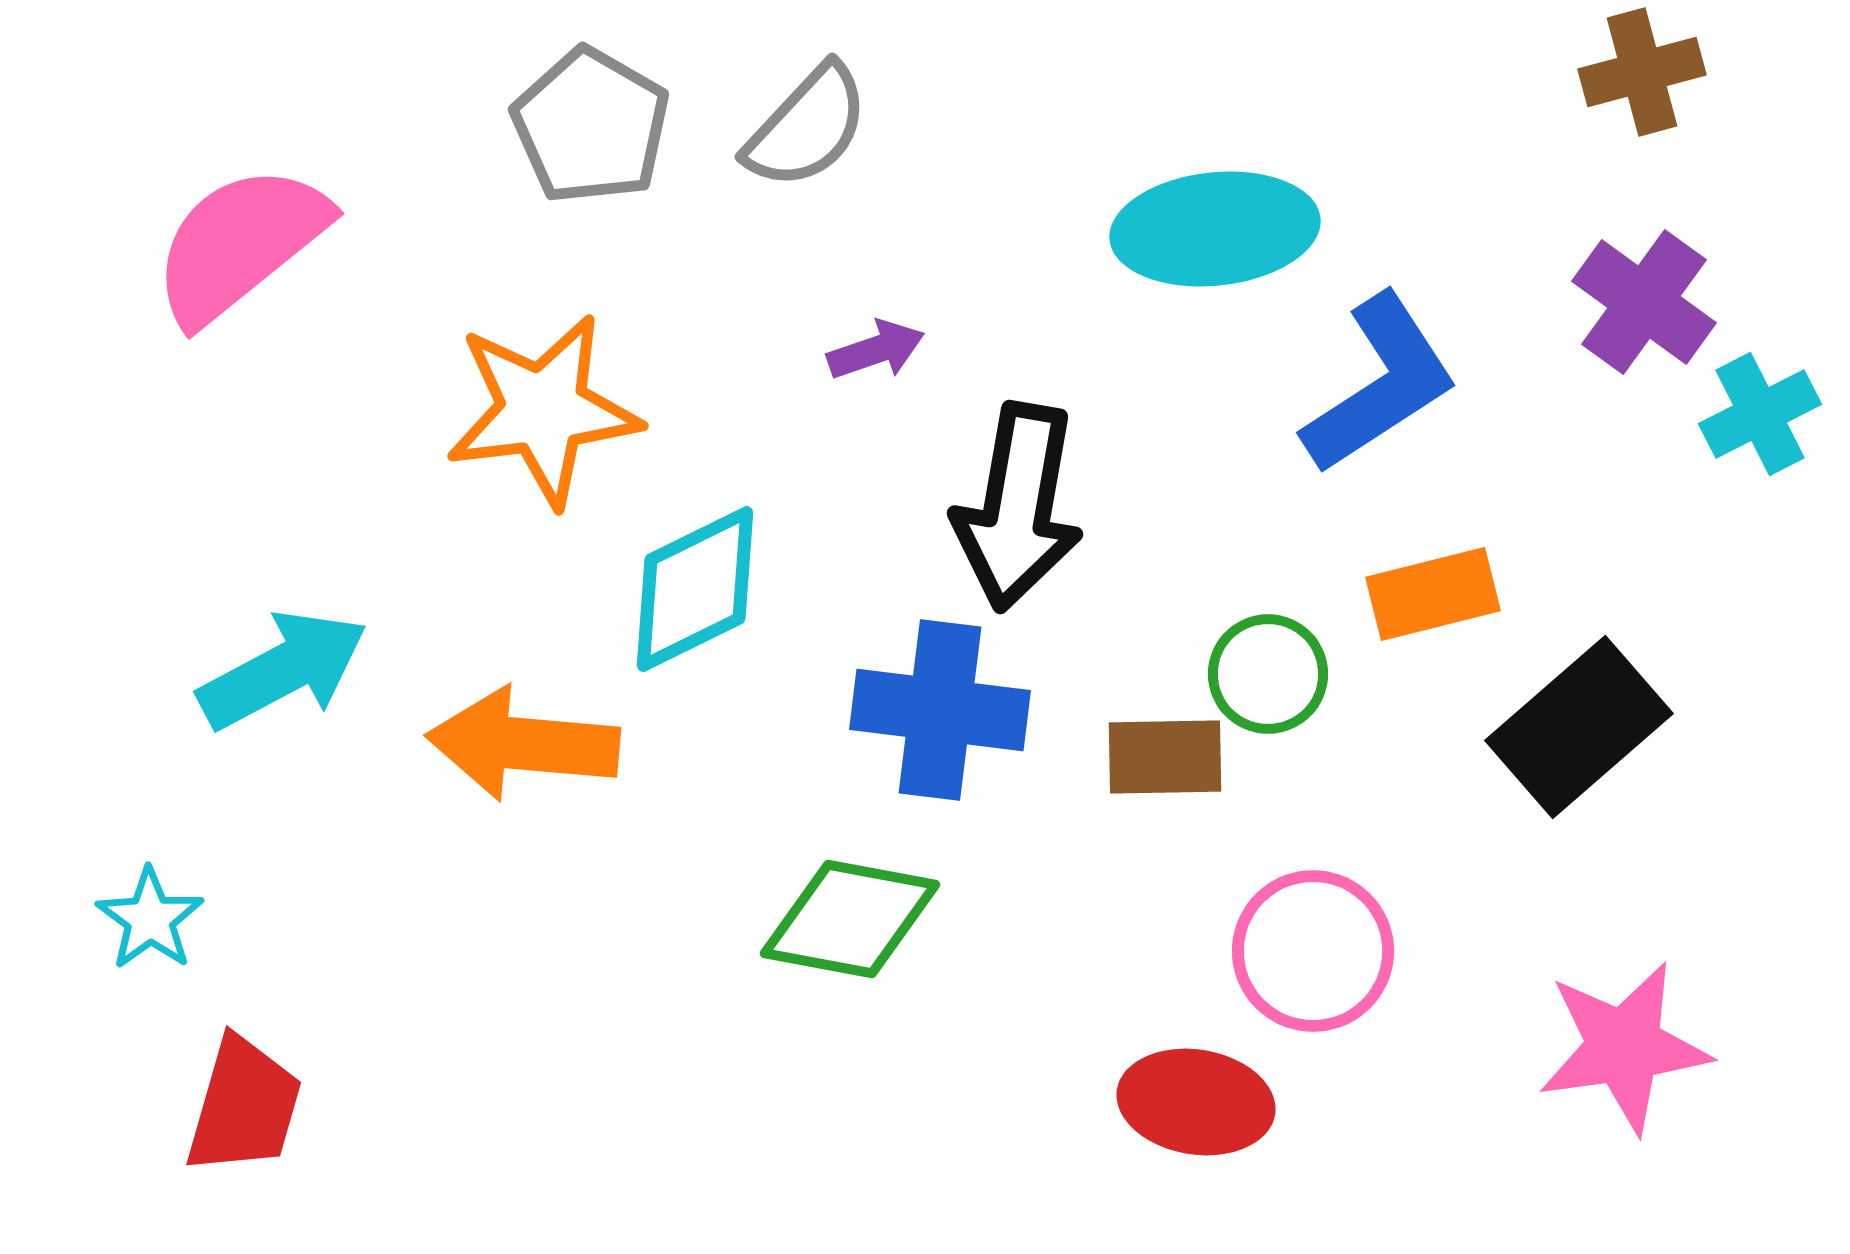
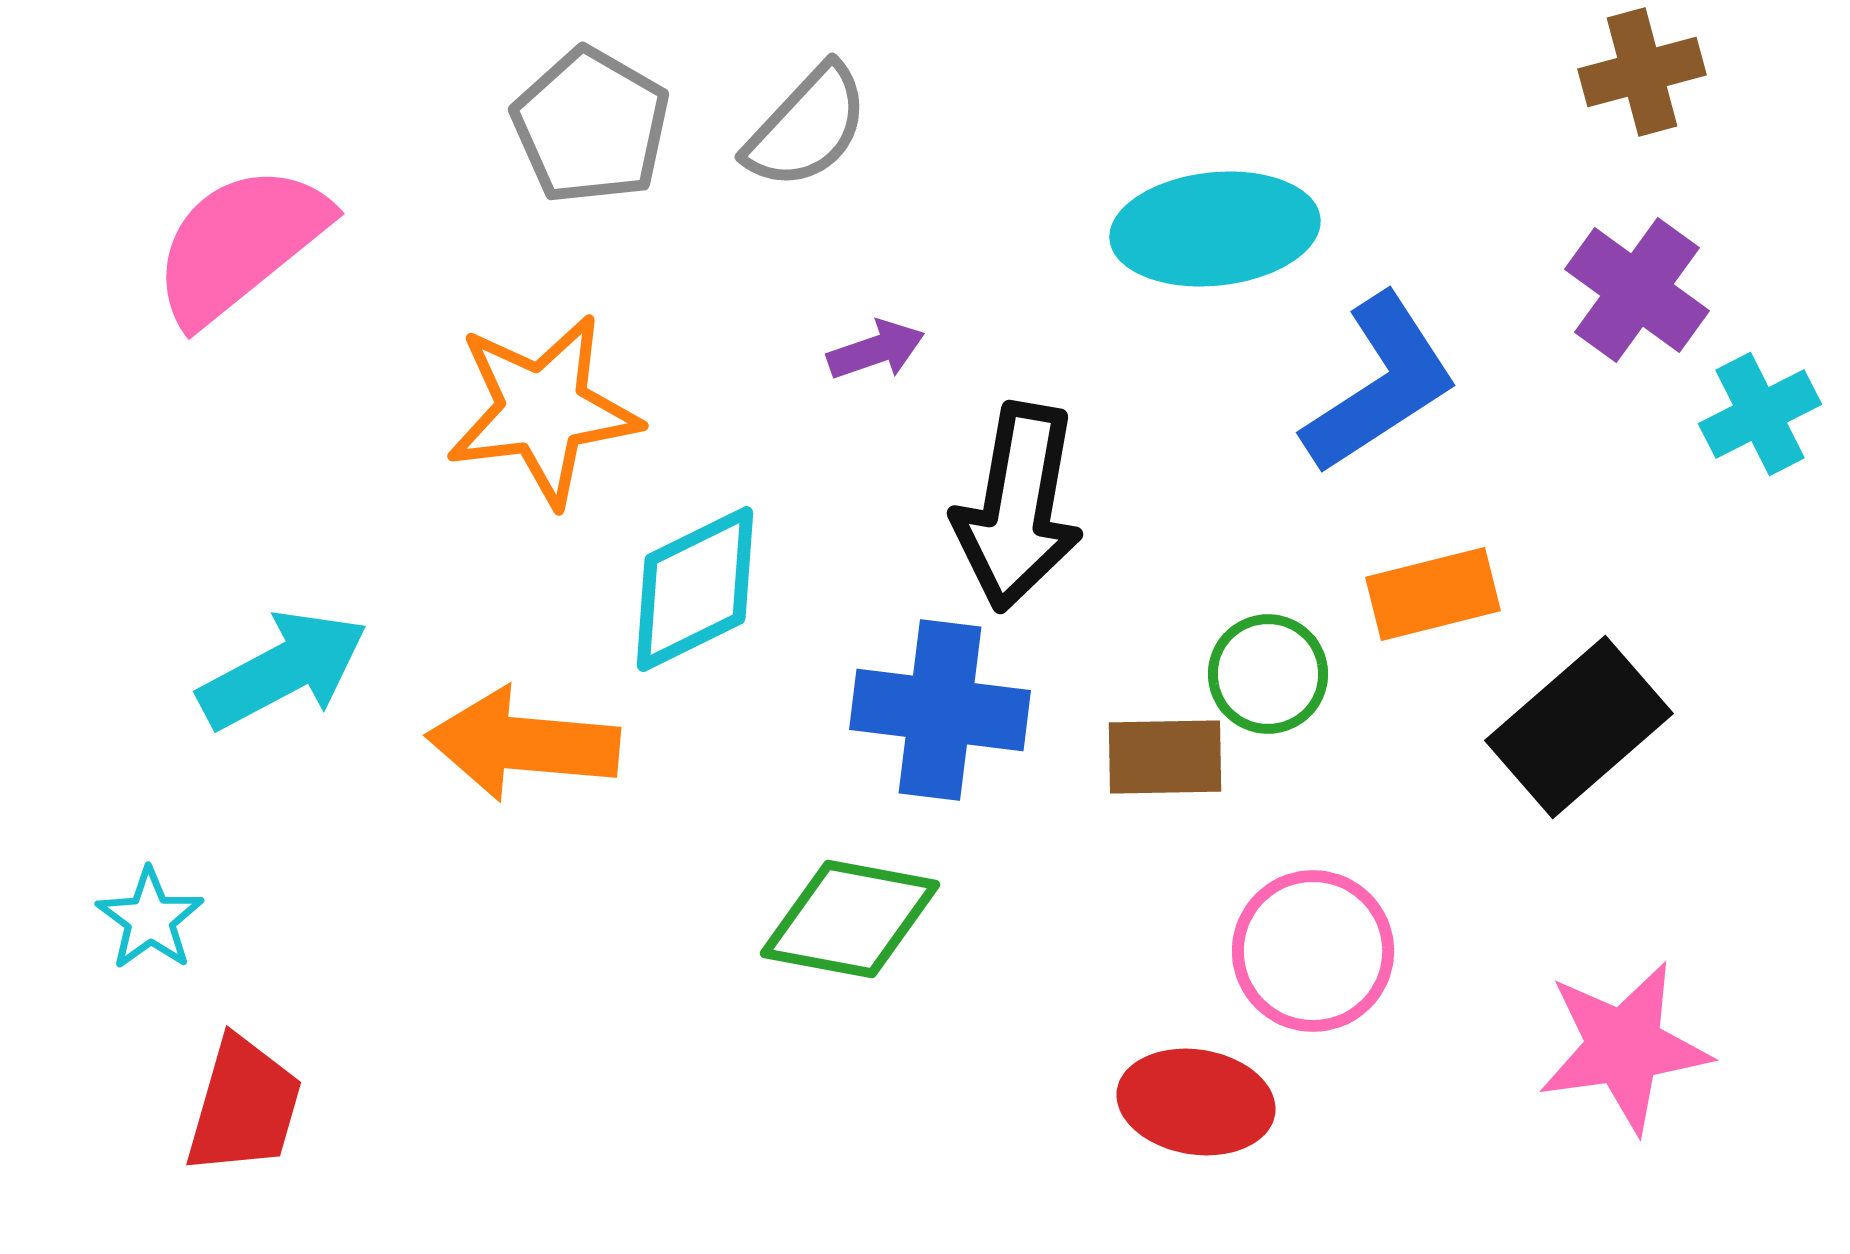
purple cross: moved 7 px left, 12 px up
